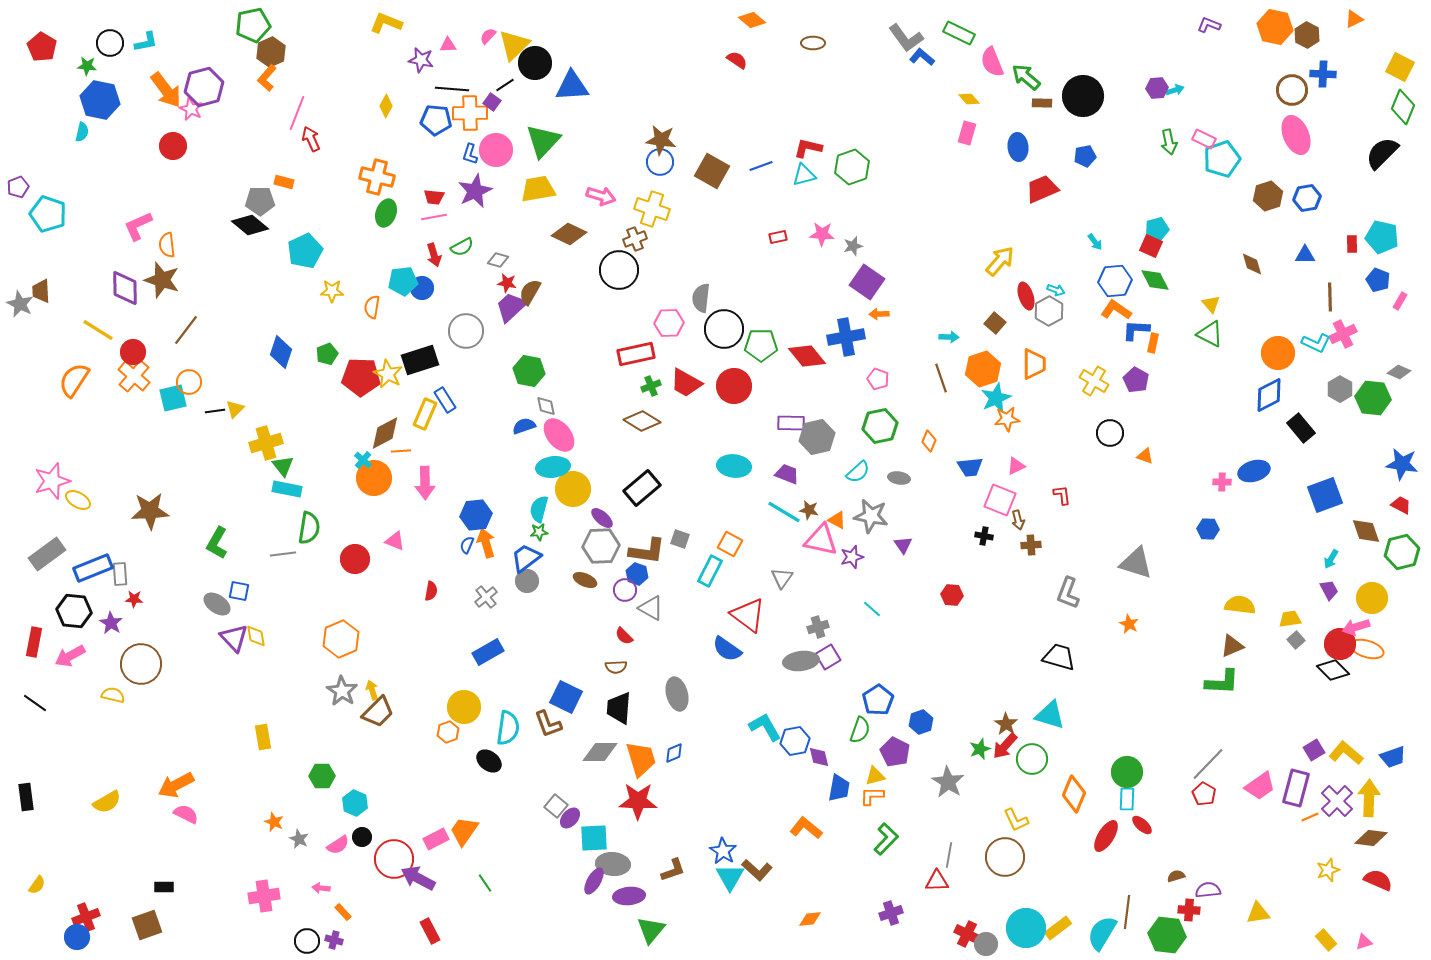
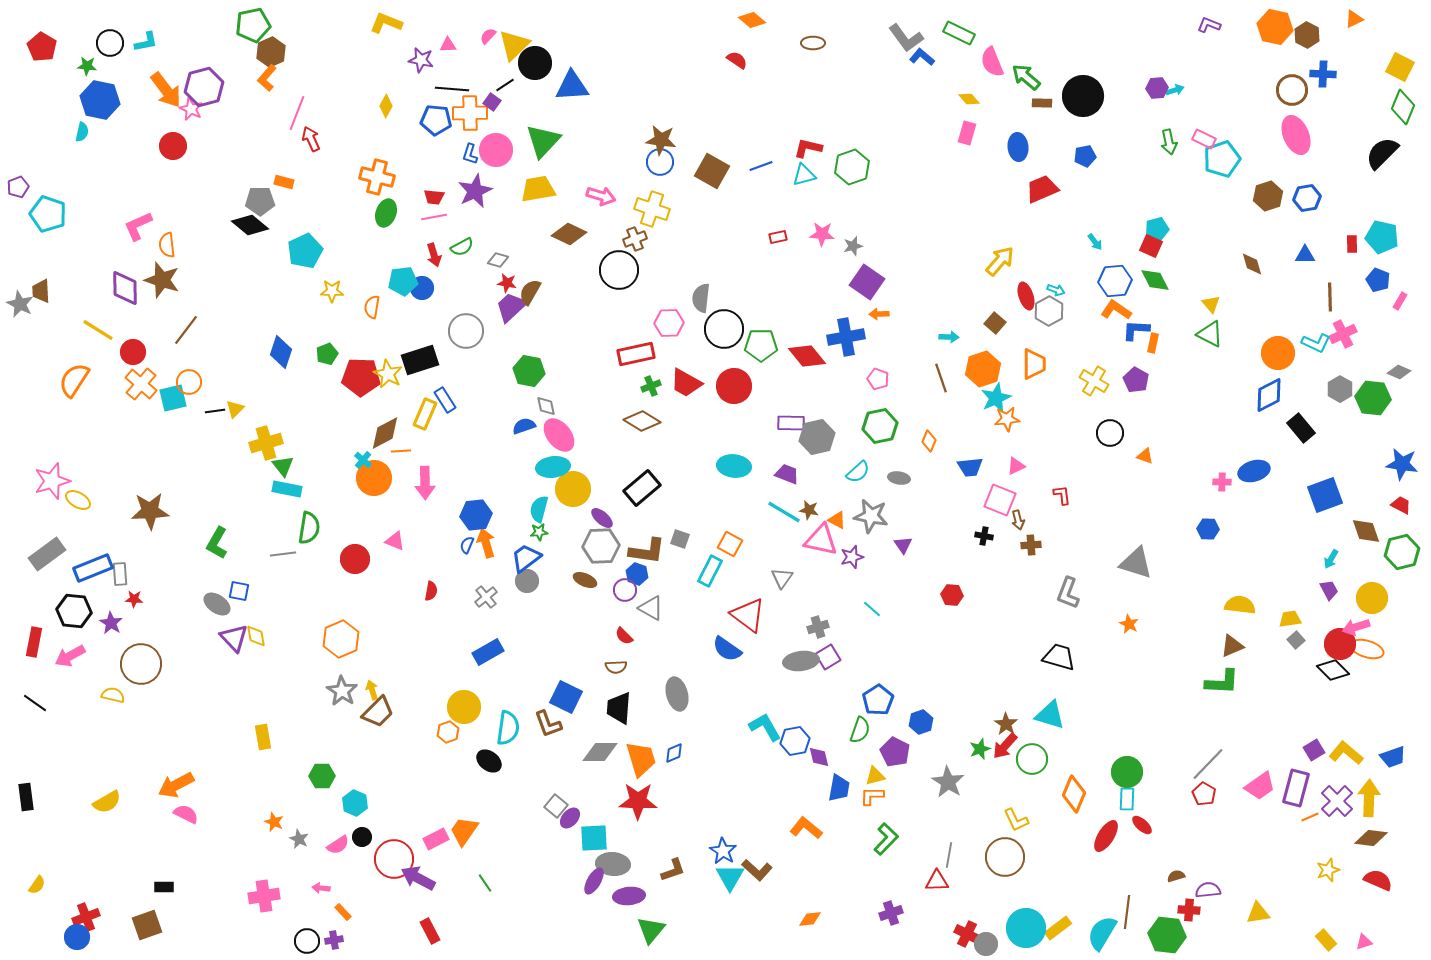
orange cross at (134, 376): moved 7 px right, 8 px down
purple cross at (334, 940): rotated 24 degrees counterclockwise
